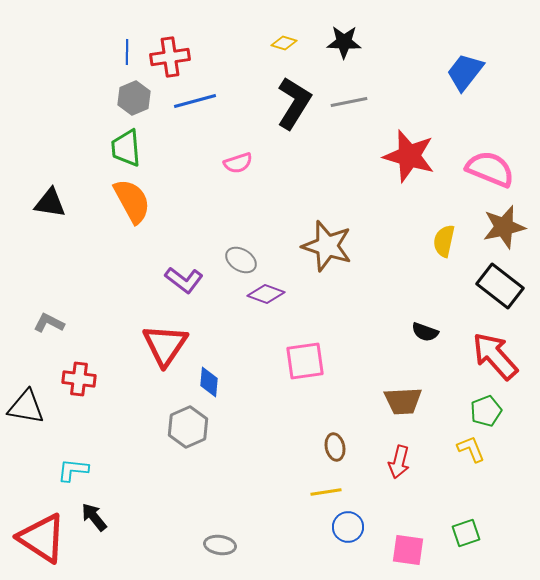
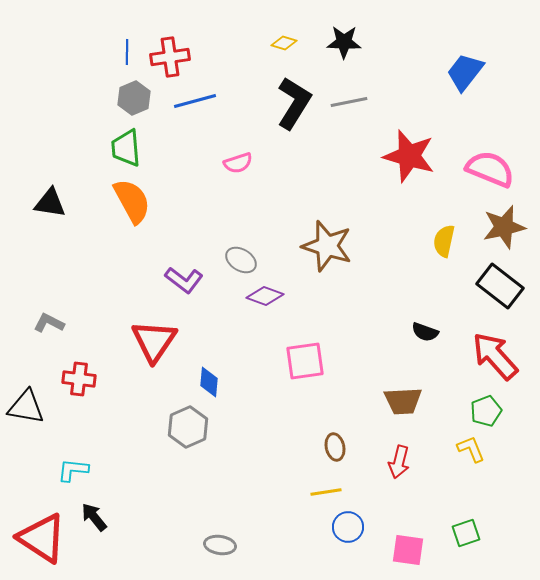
purple diamond at (266, 294): moved 1 px left, 2 px down
red triangle at (165, 345): moved 11 px left, 4 px up
